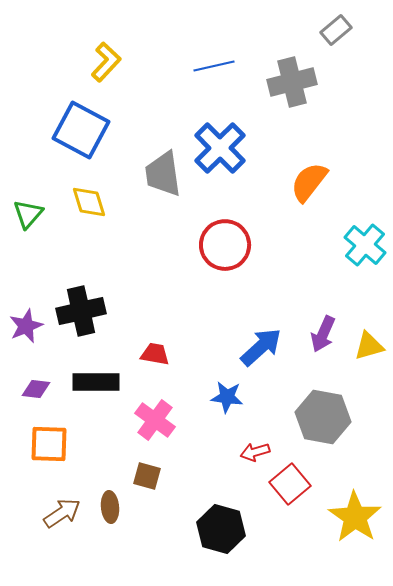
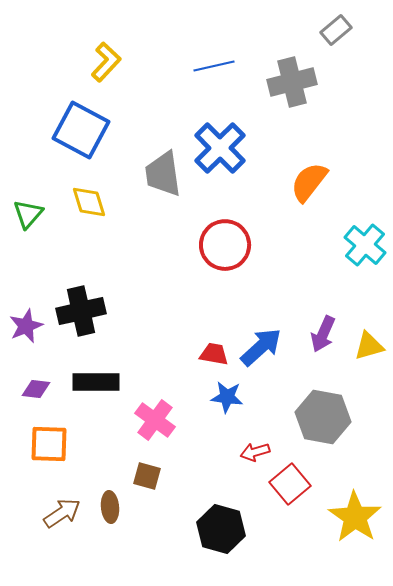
red trapezoid: moved 59 px right
